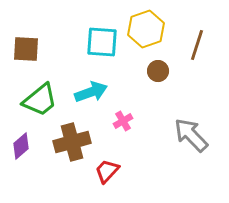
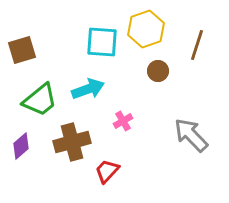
brown square: moved 4 px left, 1 px down; rotated 20 degrees counterclockwise
cyan arrow: moved 3 px left, 3 px up
